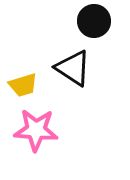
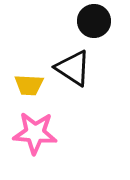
yellow trapezoid: moved 6 px right; rotated 20 degrees clockwise
pink star: moved 1 px left, 3 px down
